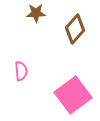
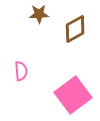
brown star: moved 3 px right, 1 px down
brown diamond: rotated 20 degrees clockwise
